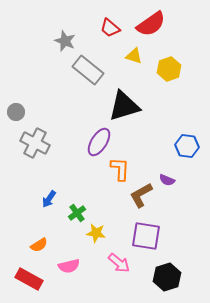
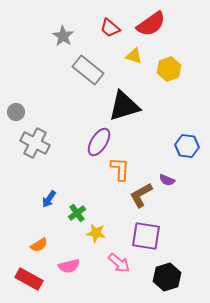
gray star: moved 2 px left, 5 px up; rotated 10 degrees clockwise
